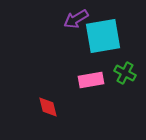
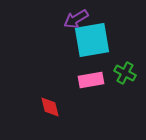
cyan square: moved 11 px left, 4 px down
red diamond: moved 2 px right
